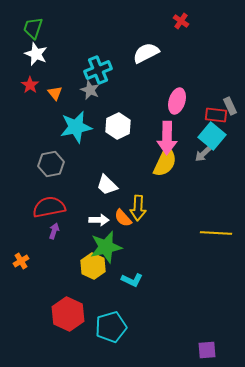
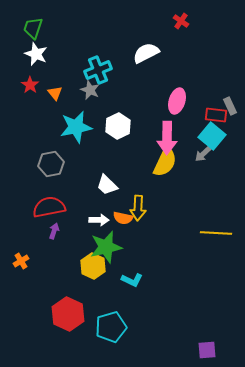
orange semicircle: rotated 36 degrees counterclockwise
